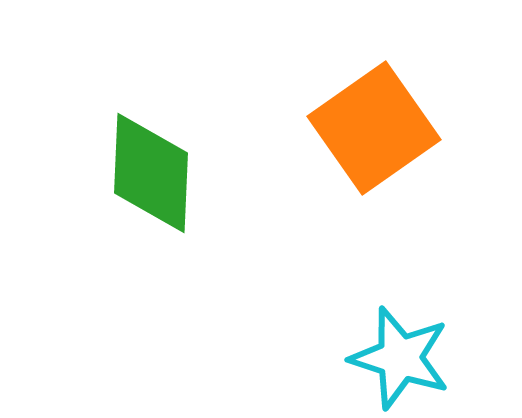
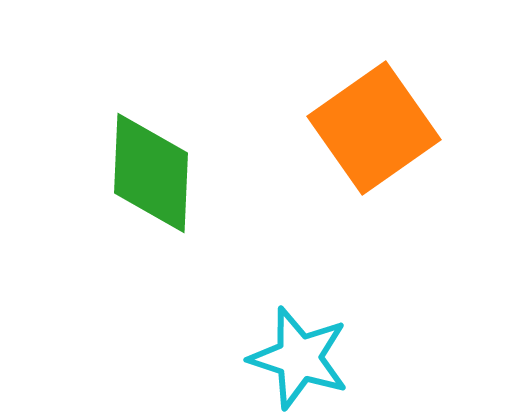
cyan star: moved 101 px left
